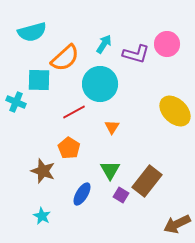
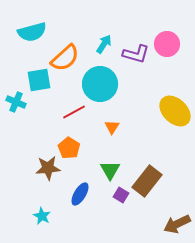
cyan square: rotated 10 degrees counterclockwise
brown star: moved 5 px right, 3 px up; rotated 25 degrees counterclockwise
blue ellipse: moved 2 px left
